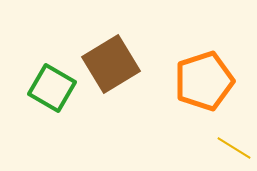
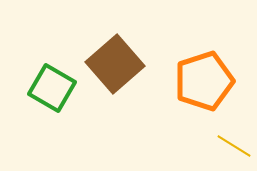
brown square: moved 4 px right; rotated 10 degrees counterclockwise
yellow line: moved 2 px up
